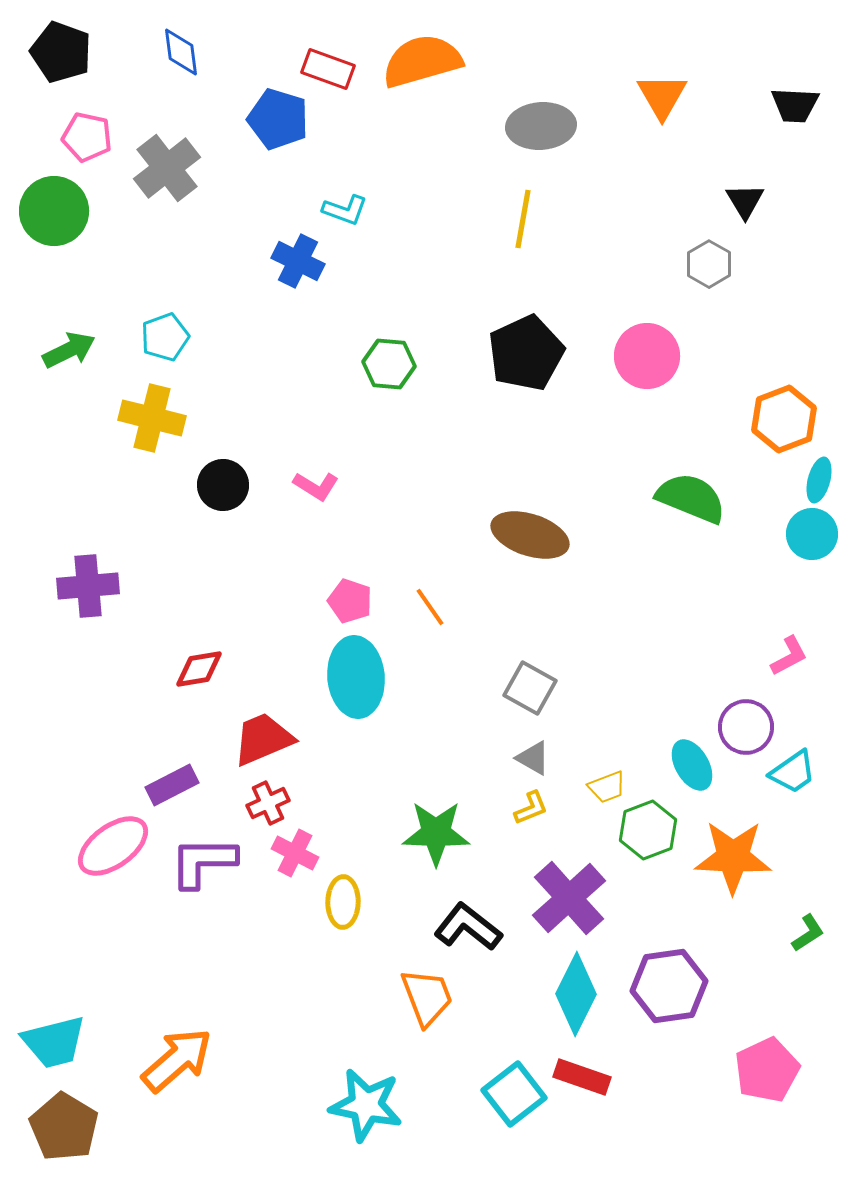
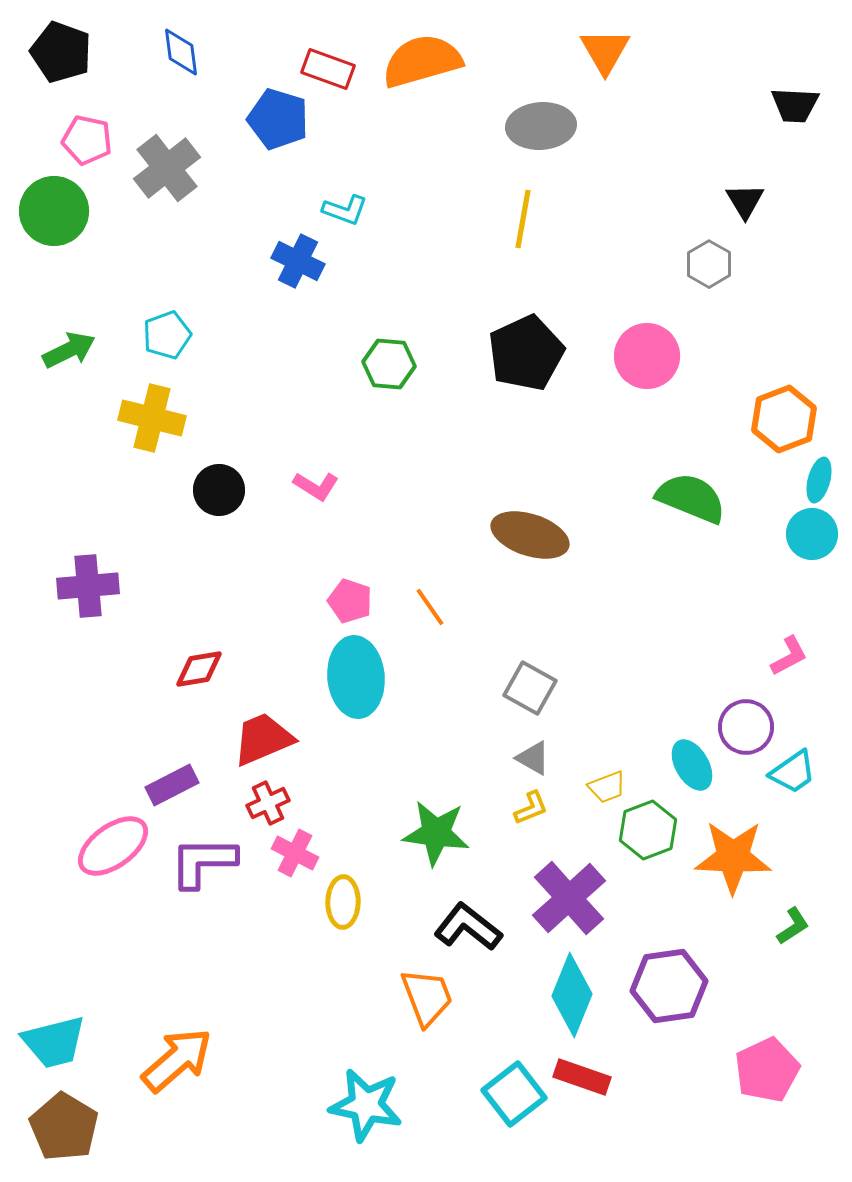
orange triangle at (662, 96): moved 57 px left, 45 px up
pink pentagon at (87, 137): moved 3 px down
cyan pentagon at (165, 337): moved 2 px right, 2 px up
black circle at (223, 485): moved 4 px left, 5 px down
green star at (436, 833): rotated 6 degrees clockwise
green L-shape at (808, 933): moved 15 px left, 7 px up
cyan diamond at (576, 994): moved 4 px left, 1 px down; rotated 4 degrees counterclockwise
